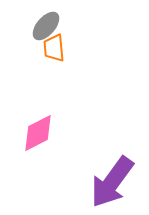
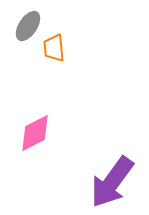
gray ellipse: moved 18 px left; rotated 8 degrees counterclockwise
pink diamond: moved 3 px left
